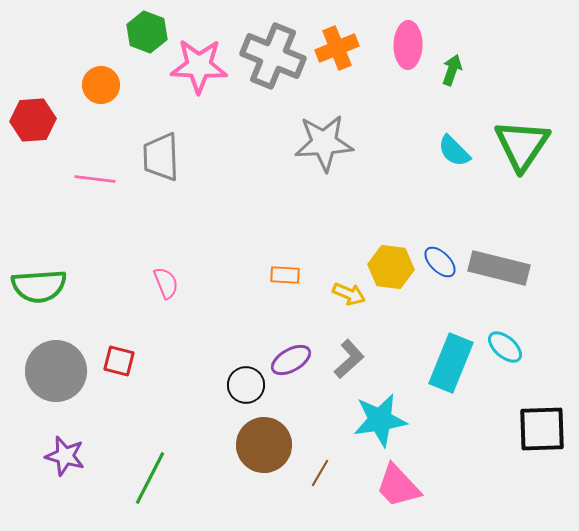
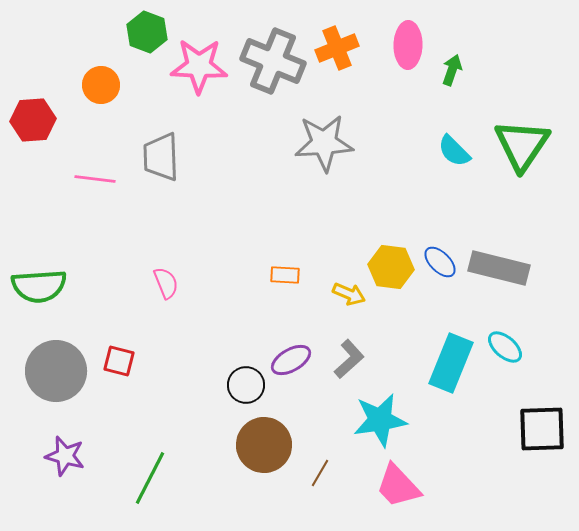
gray cross: moved 5 px down
